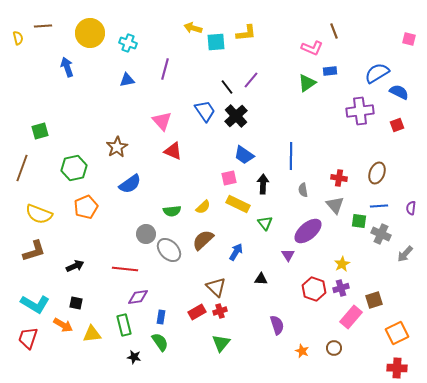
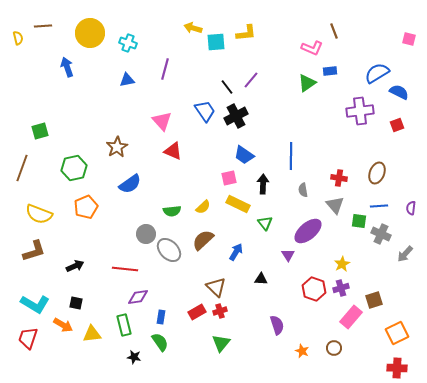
black cross at (236, 116): rotated 15 degrees clockwise
